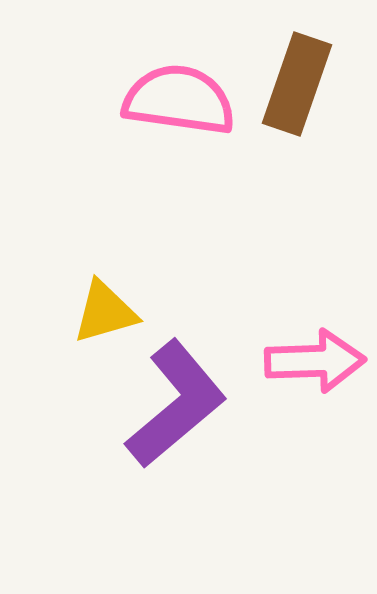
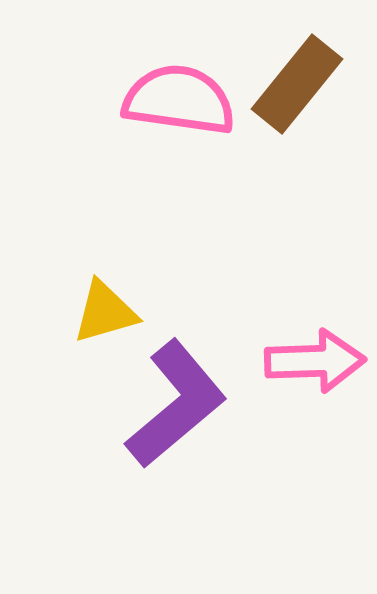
brown rectangle: rotated 20 degrees clockwise
